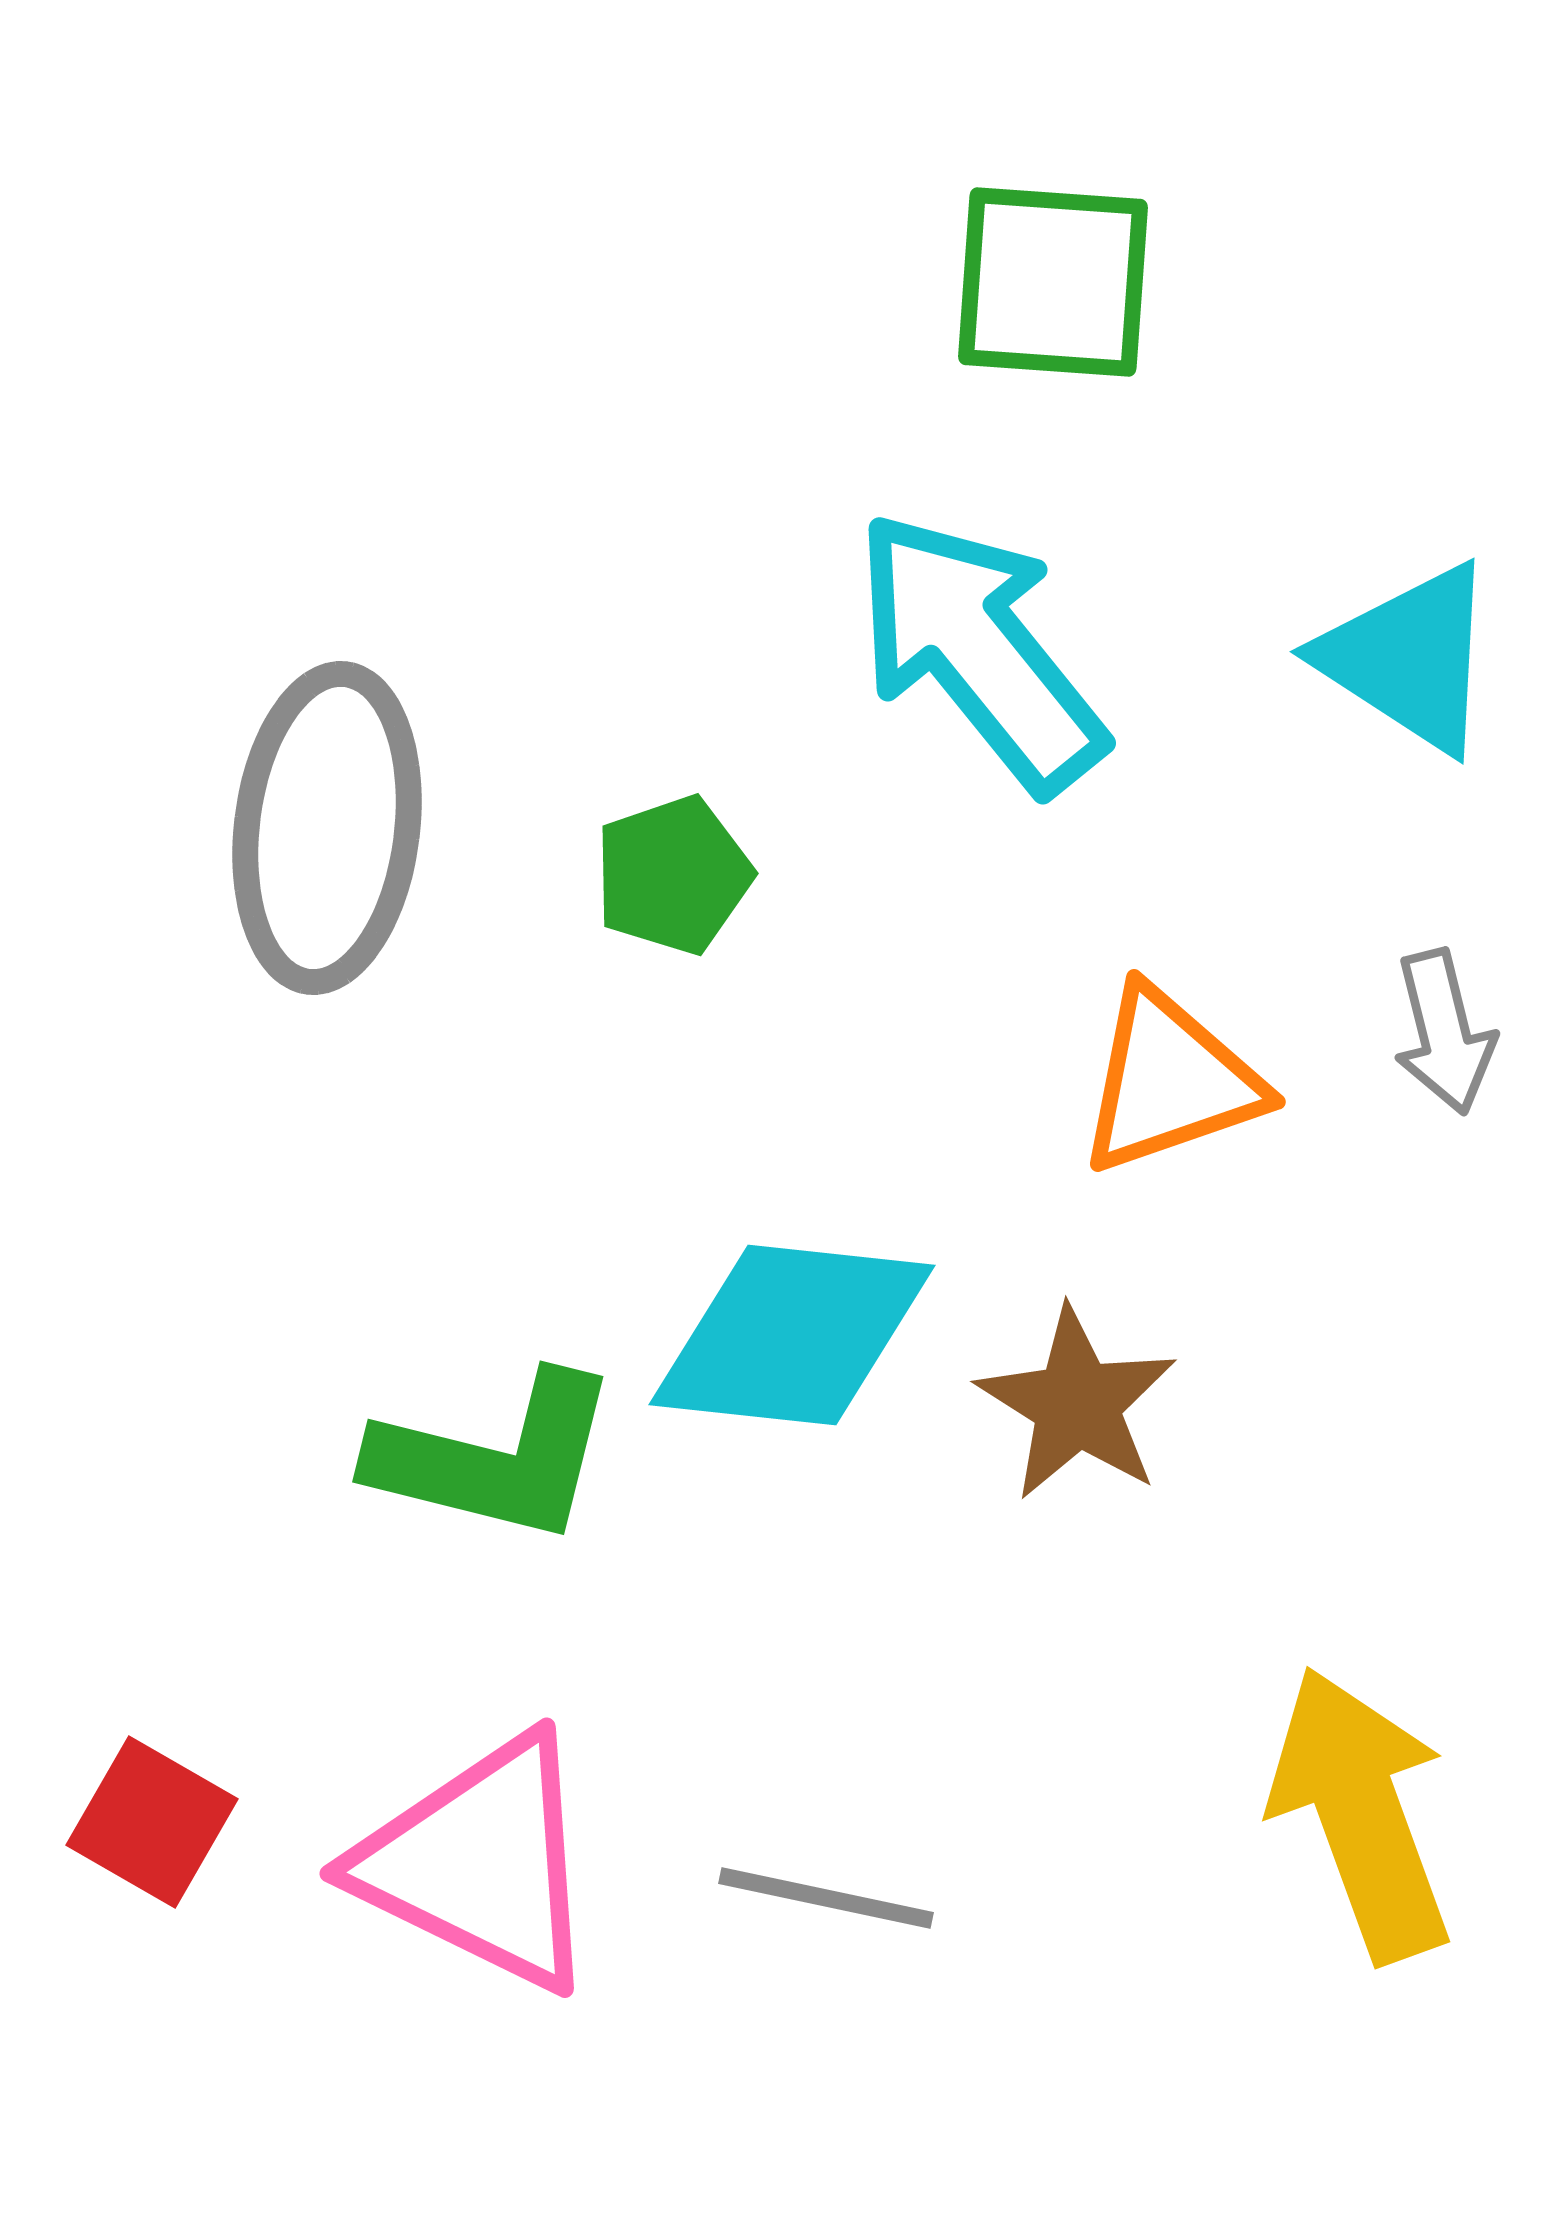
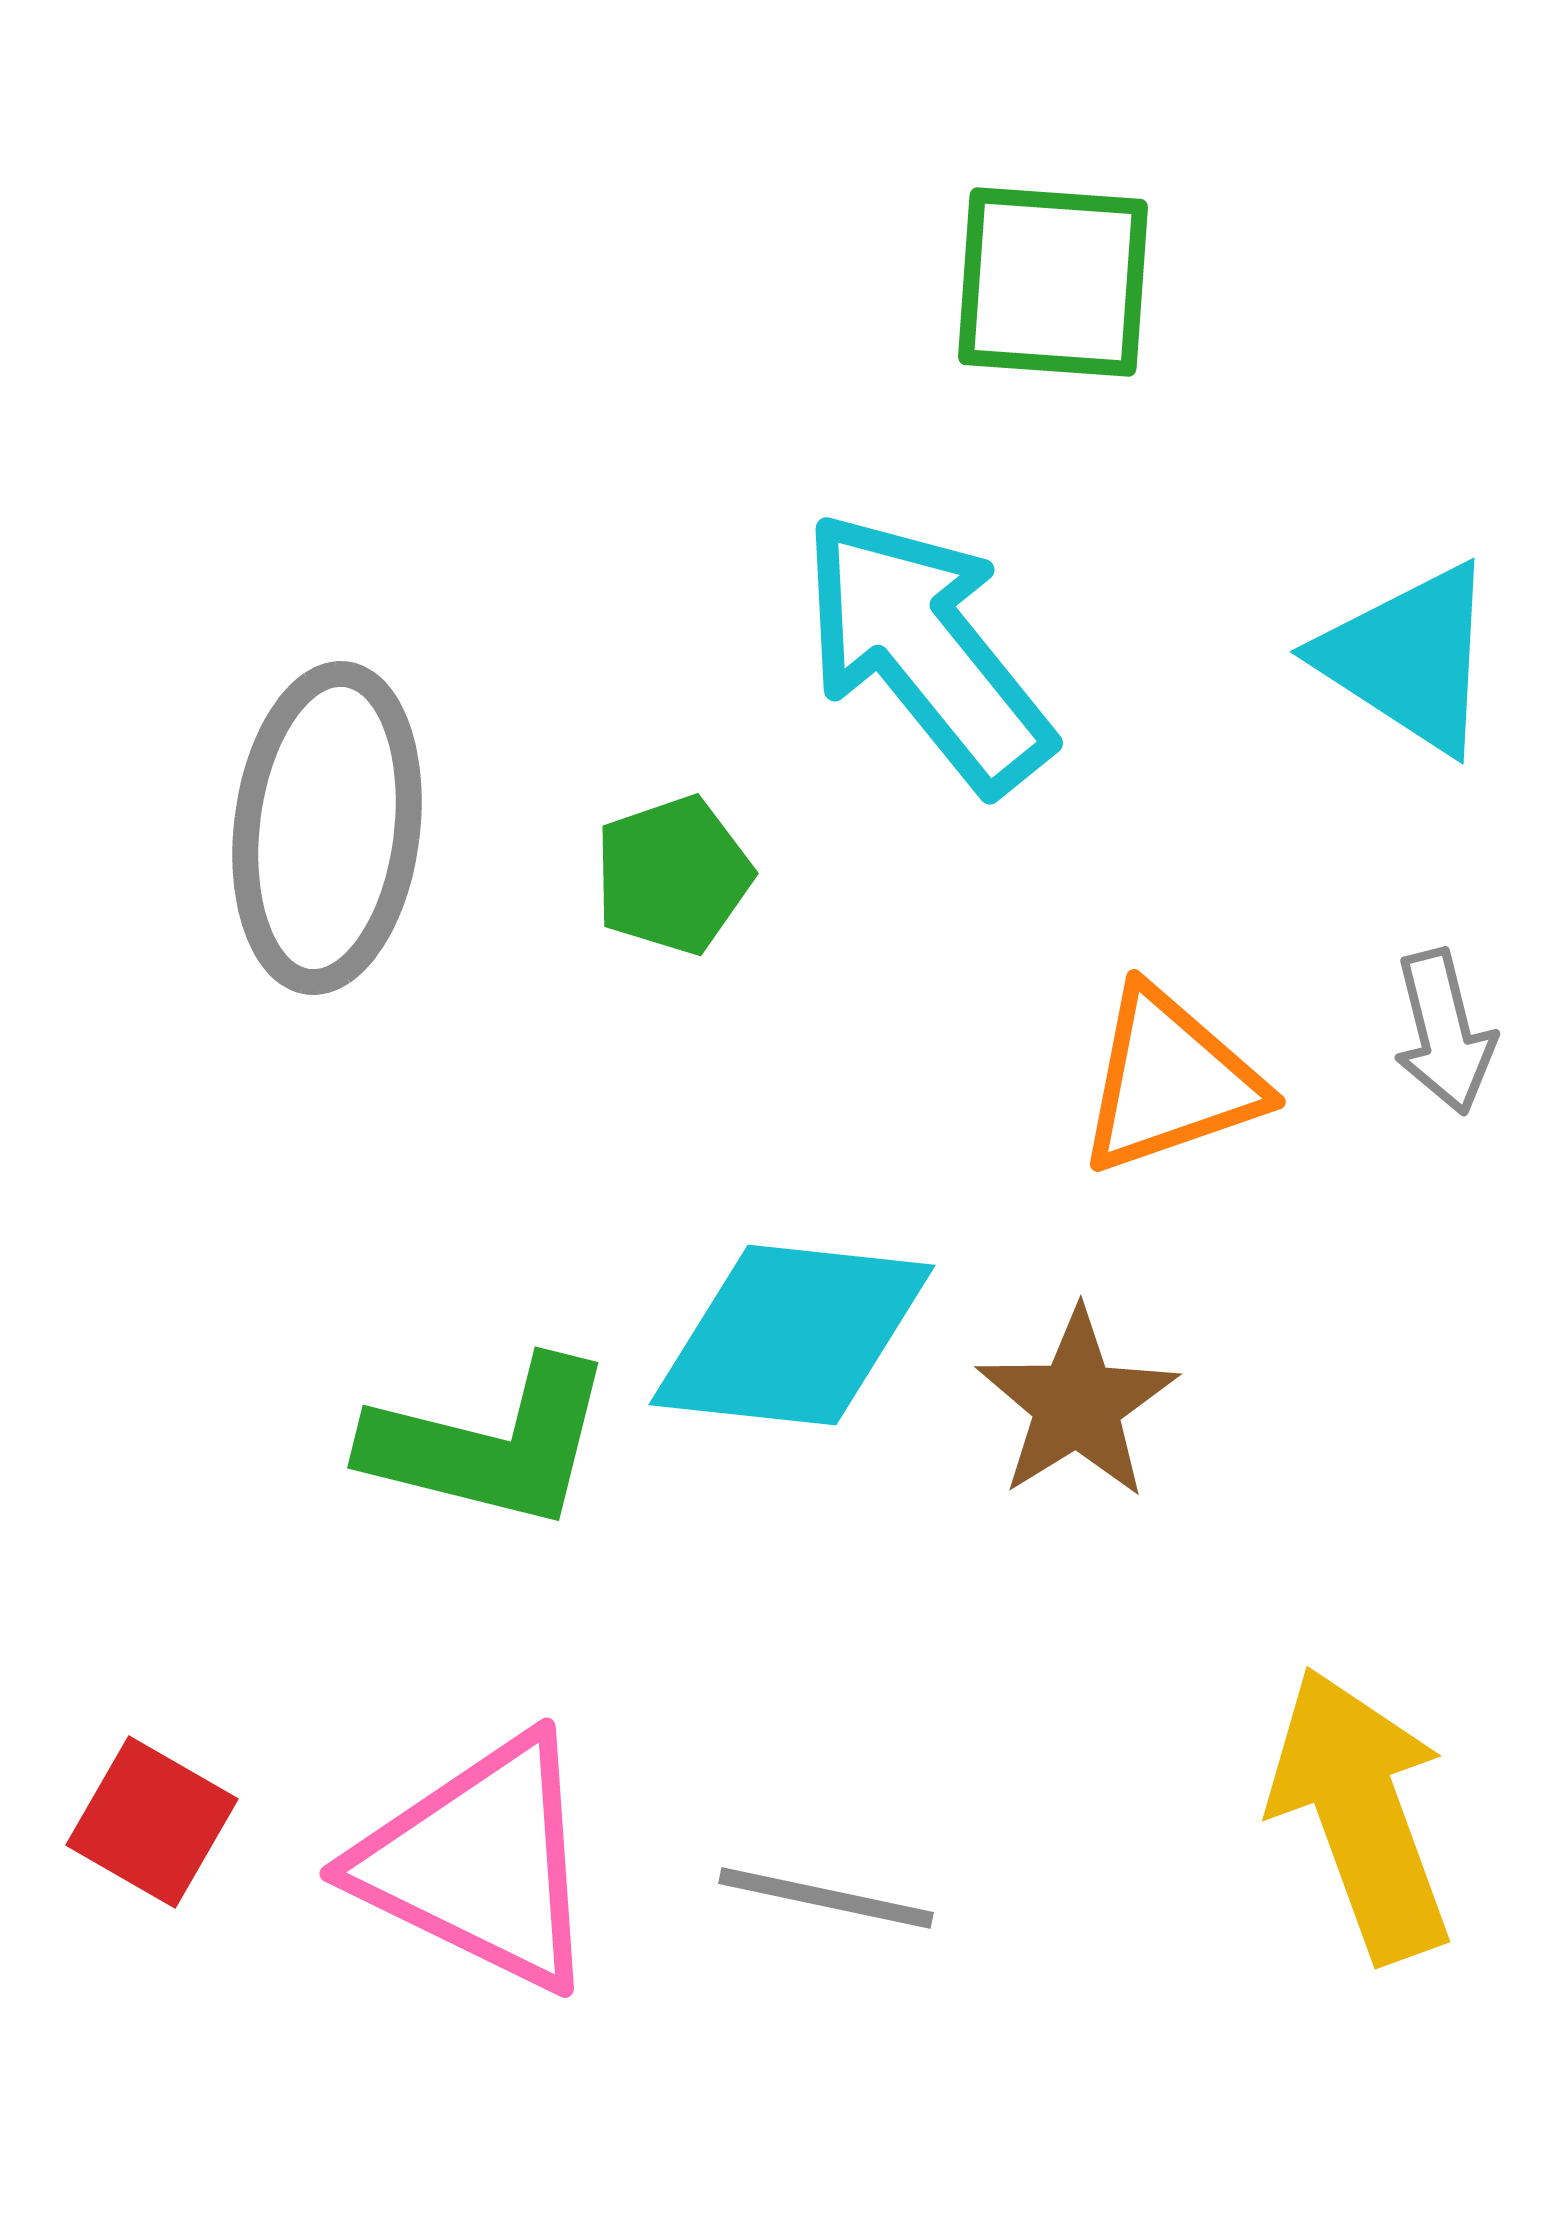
cyan arrow: moved 53 px left
brown star: rotated 8 degrees clockwise
green L-shape: moved 5 px left, 14 px up
